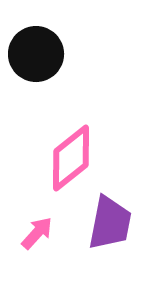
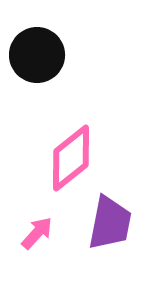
black circle: moved 1 px right, 1 px down
